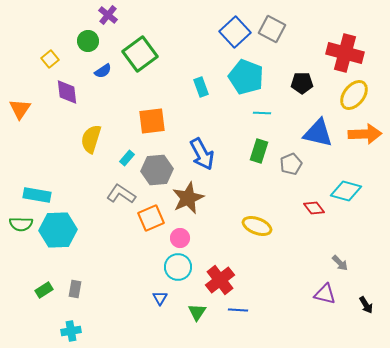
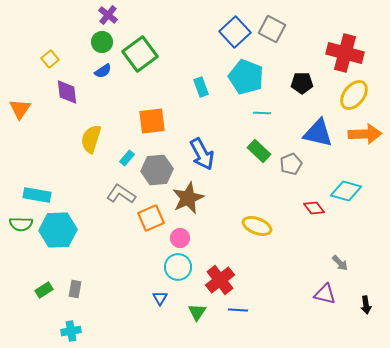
green circle at (88, 41): moved 14 px right, 1 px down
green rectangle at (259, 151): rotated 65 degrees counterclockwise
black arrow at (366, 305): rotated 24 degrees clockwise
